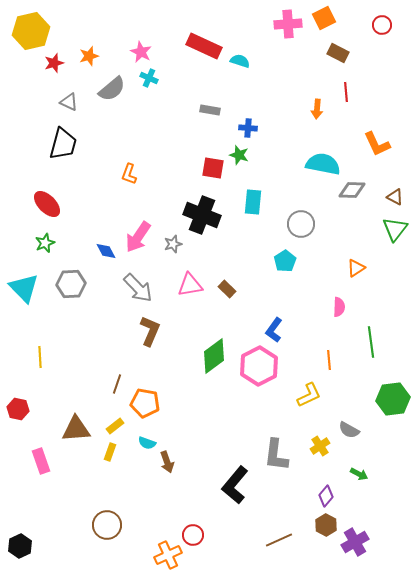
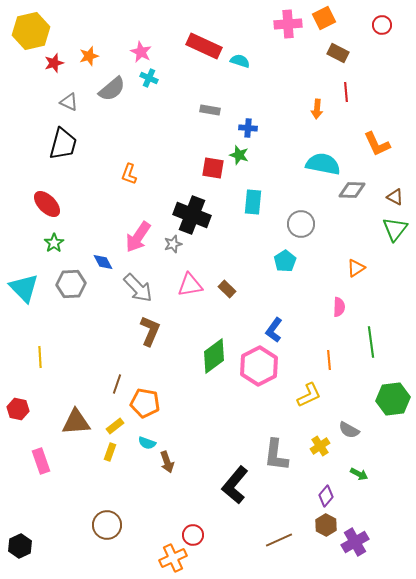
black cross at (202, 215): moved 10 px left
green star at (45, 243): moved 9 px right; rotated 12 degrees counterclockwise
blue diamond at (106, 251): moved 3 px left, 11 px down
brown triangle at (76, 429): moved 7 px up
orange cross at (168, 555): moved 5 px right, 3 px down
